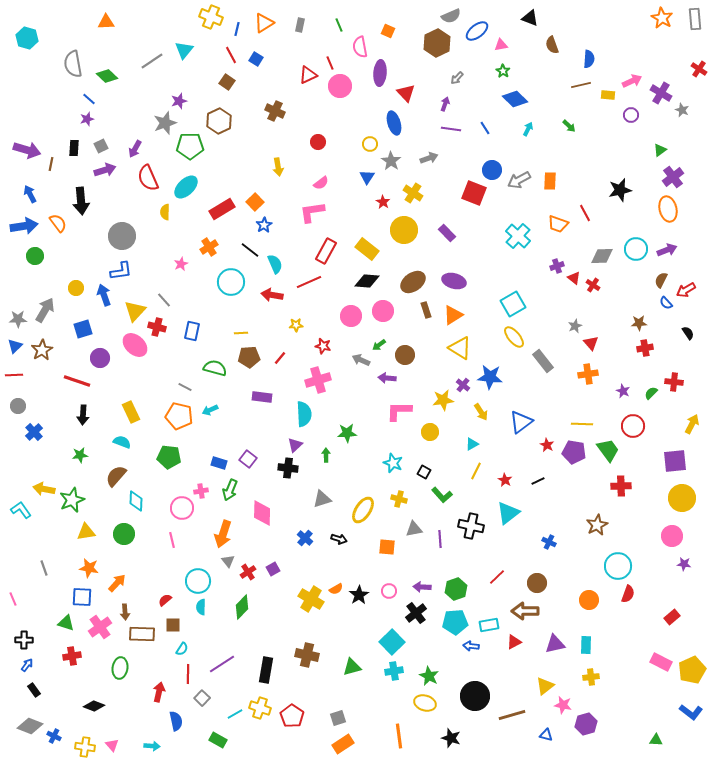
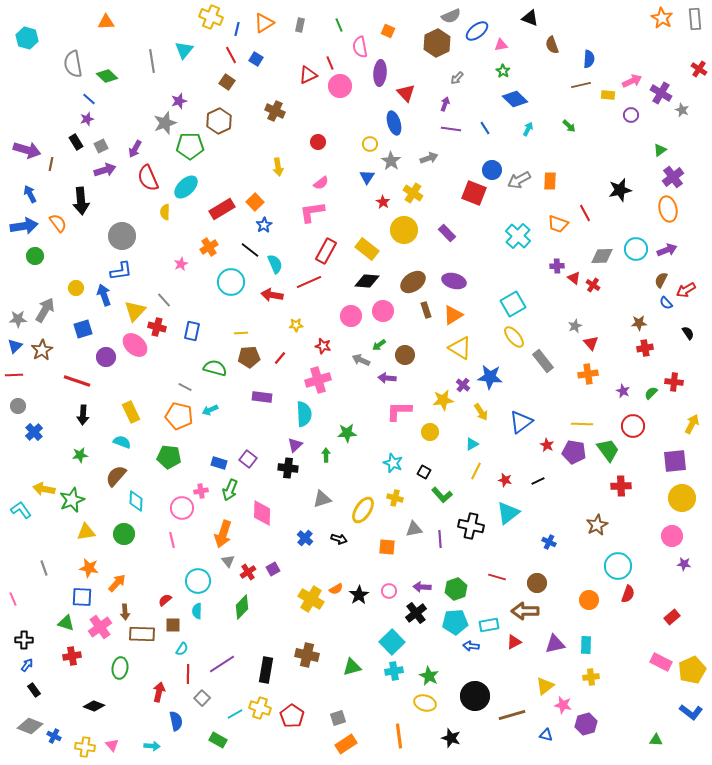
gray line at (152, 61): rotated 65 degrees counterclockwise
black rectangle at (74, 148): moved 2 px right, 6 px up; rotated 35 degrees counterclockwise
purple cross at (557, 266): rotated 16 degrees clockwise
purple circle at (100, 358): moved 6 px right, 1 px up
red star at (505, 480): rotated 16 degrees counterclockwise
yellow cross at (399, 499): moved 4 px left, 1 px up
red line at (497, 577): rotated 60 degrees clockwise
cyan semicircle at (201, 607): moved 4 px left, 4 px down
orange rectangle at (343, 744): moved 3 px right
